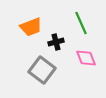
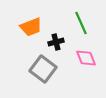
gray square: moved 1 px right, 1 px up
